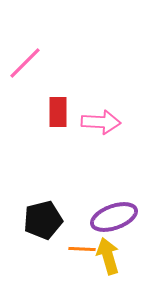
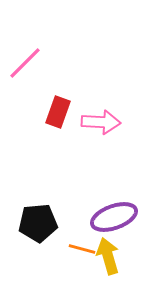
red rectangle: rotated 20 degrees clockwise
black pentagon: moved 5 px left, 3 px down; rotated 9 degrees clockwise
orange line: rotated 12 degrees clockwise
